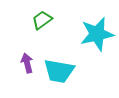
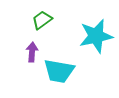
cyan star: moved 1 px left, 2 px down
purple arrow: moved 5 px right, 11 px up; rotated 18 degrees clockwise
